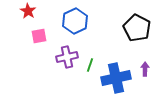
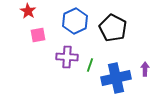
black pentagon: moved 24 px left
pink square: moved 1 px left, 1 px up
purple cross: rotated 15 degrees clockwise
